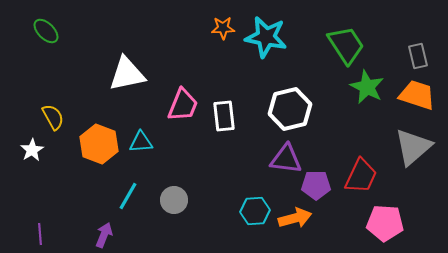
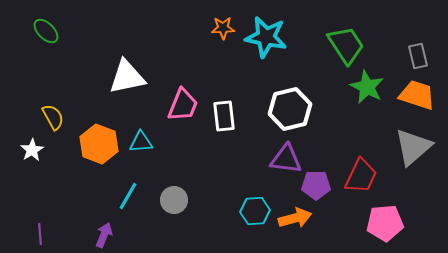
white triangle: moved 3 px down
pink pentagon: rotated 9 degrees counterclockwise
